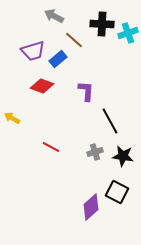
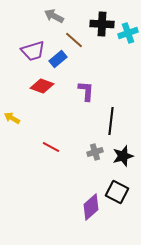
black line: moved 1 px right; rotated 36 degrees clockwise
black star: rotated 25 degrees counterclockwise
